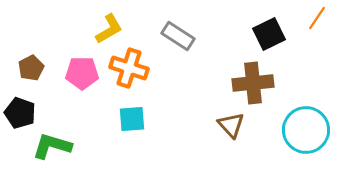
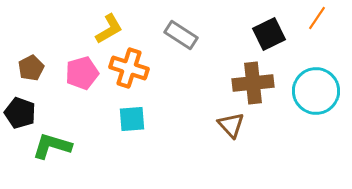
gray rectangle: moved 3 px right, 1 px up
pink pentagon: rotated 16 degrees counterclockwise
cyan circle: moved 10 px right, 39 px up
